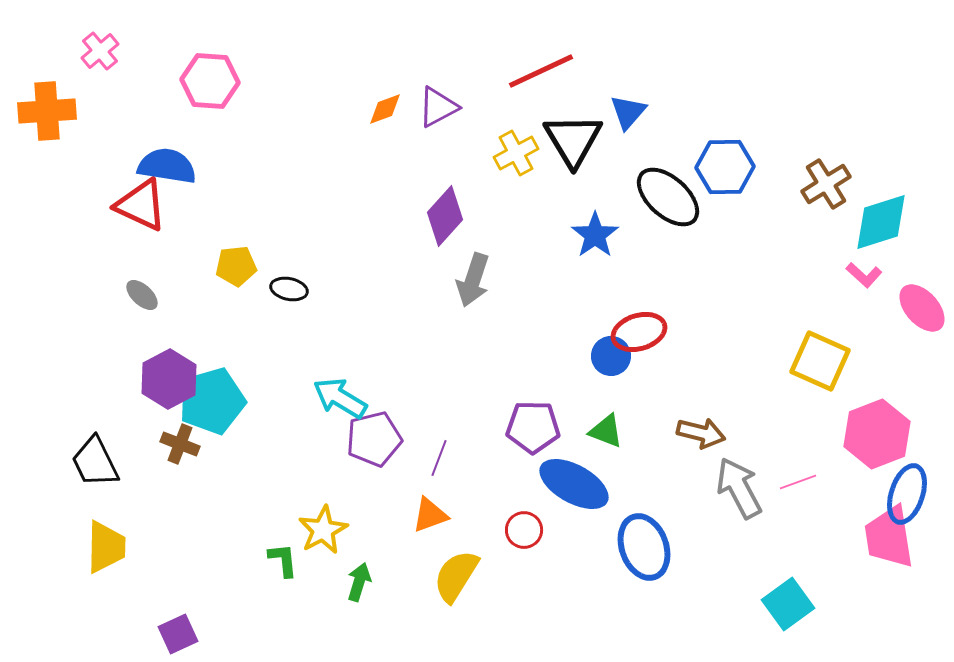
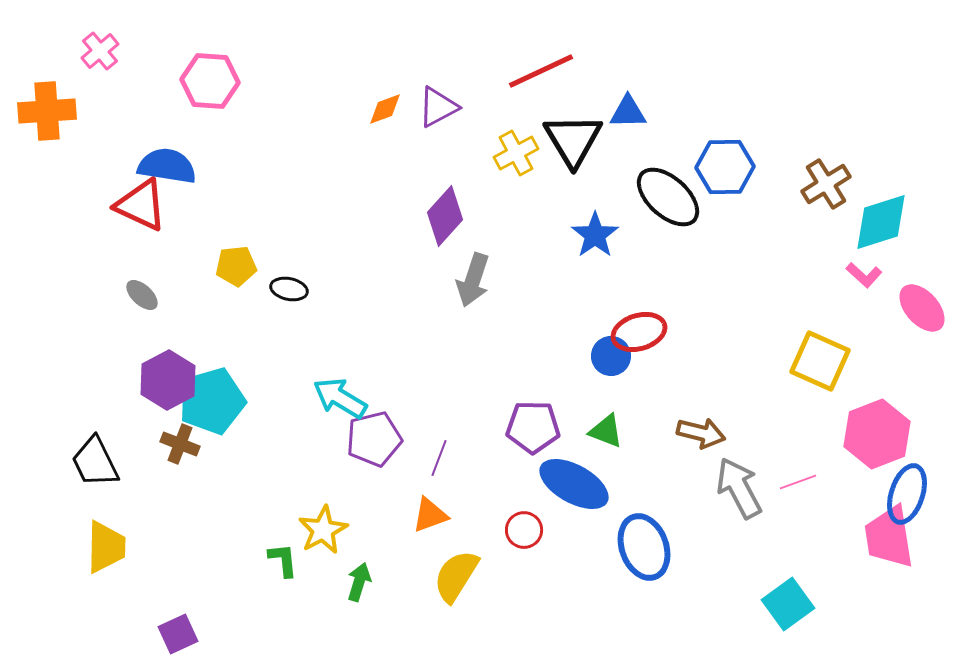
blue triangle at (628, 112): rotated 48 degrees clockwise
purple hexagon at (169, 379): moved 1 px left, 1 px down
